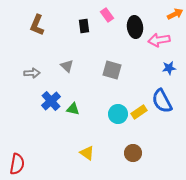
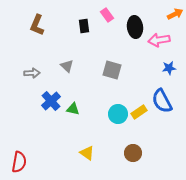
red semicircle: moved 2 px right, 2 px up
